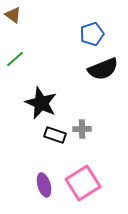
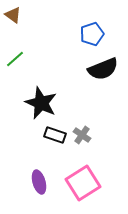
gray cross: moved 6 px down; rotated 36 degrees clockwise
purple ellipse: moved 5 px left, 3 px up
